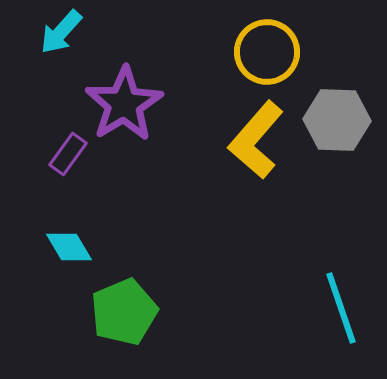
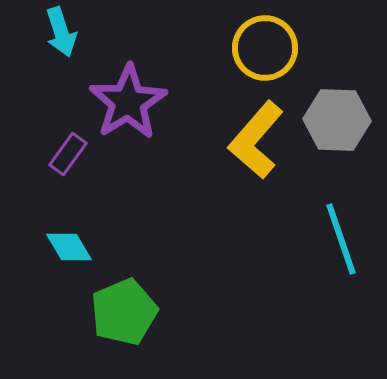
cyan arrow: rotated 60 degrees counterclockwise
yellow circle: moved 2 px left, 4 px up
purple star: moved 4 px right, 2 px up
cyan line: moved 69 px up
